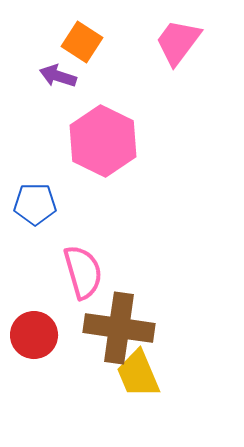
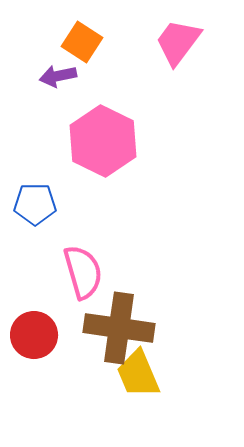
purple arrow: rotated 30 degrees counterclockwise
